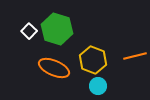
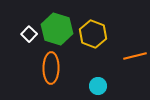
white square: moved 3 px down
yellow hexagon: moved 26 px up
orange ellipse: moved 3 px left; rotated 68 degrees clockwise
